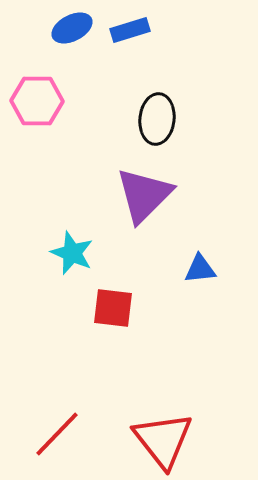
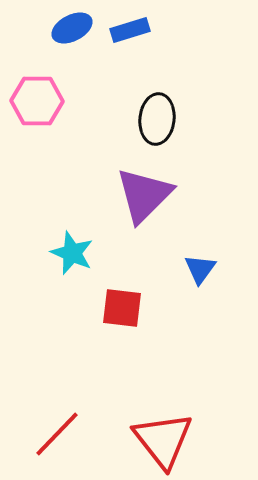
blue triangle: rotated 48 degrees counterclockwise
red square: moved 9 px right
